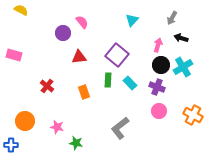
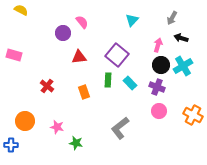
cyan cross: moved 1 px up
